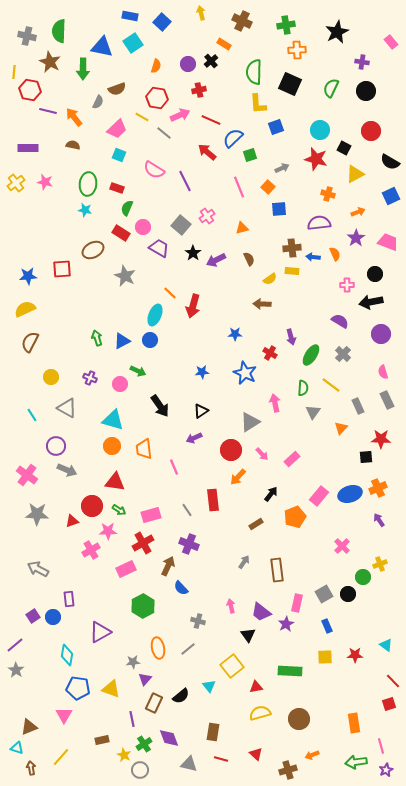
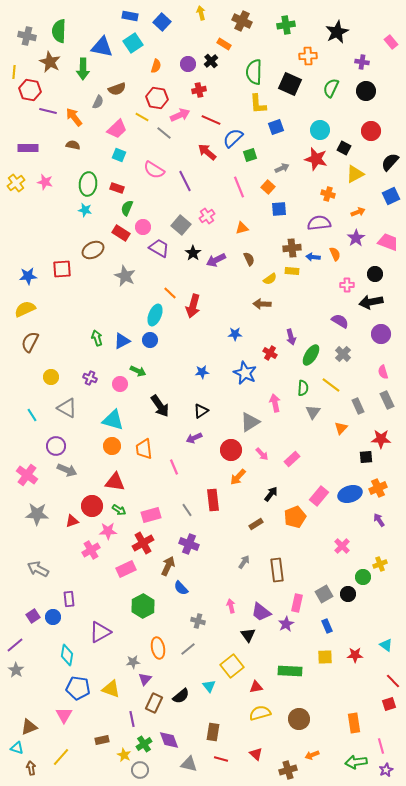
orange cross at (297, 50): moved 11 px right, 6 px down
black semicircle at (390, 162): rotated 102 degrees clockwise
purple diamond at (169, 738): moved 2 px down
